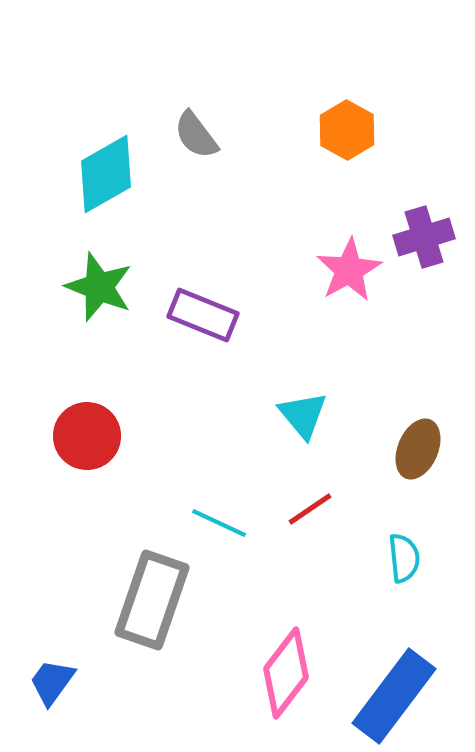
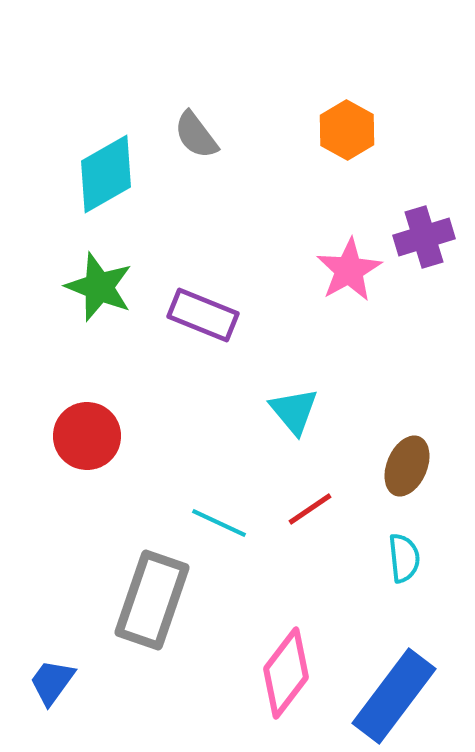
cyan triangle: moved 9 px left, 4 px up
brown ellipse: moved 11 px left, 17 px down
